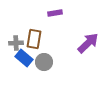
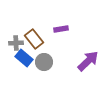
purple rectangle: moved 6 px right, 16 px down
brown rectangle: rotated 48 degrees counterclockwise
purple arrow: moved 18 px down
